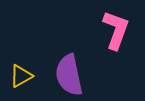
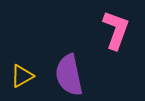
yellow triangle: moved 1 px right
